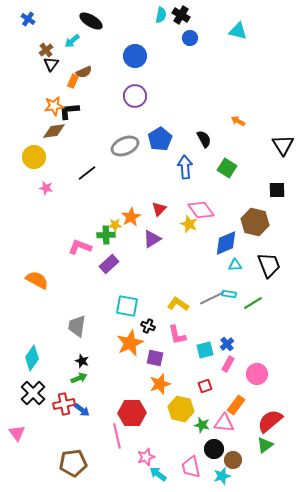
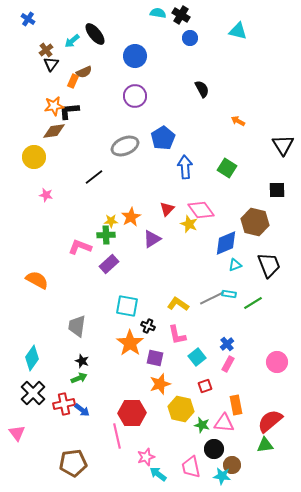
cyan semicircle at (161, 15): moved 3 px left, 2 px up; rotated 91 degrees counterclockwise
black ellipse at (91, 21): moved 4 px right, 13 px down; rotated 20 degrees clockwise
blue pentagon at (160, 139): moved 3 px right, 1 px up
black semicircle at (204, 139): moved 2 px left, 50 px up
black line at (87, 173): moved 7 px right, 4 px down
pink star at (46, 188): moved 7 px down
red triangle at (159, 209): moved 8 px right
yellow star at (115, 225): moved 4 px left, 4 px up
cyan triangle at (235, 265): rotated 16 degrees counterclockwise
orange star at (130, 343): rotated 12 degrees counterclockwise
cyan square at (205, 350): moved 8 px left, 7 px down; rotated 24 degrees counterclockwise
pink circle at (257, 374): moved 20 px right, 12 px up
orange rectangle at (236, 405): rotated 48 degrees counterclockwise
green triangle at (265, 445): rotated 30 degrees clockwise
brown circle at (233, 460): moved 1 px left, 5 px down
cyan star at (222, 476): rotated 24 degrees clockwise
